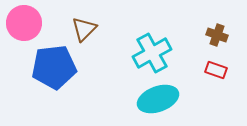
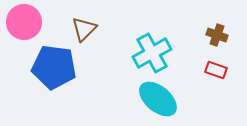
pink circle: moved 1 px up
blue pentagon: rotated 15 degrees clockwise
cyan ellipse: rotated 60 degrees clockwise
